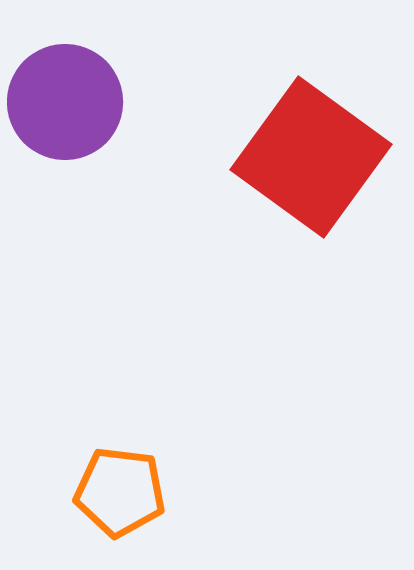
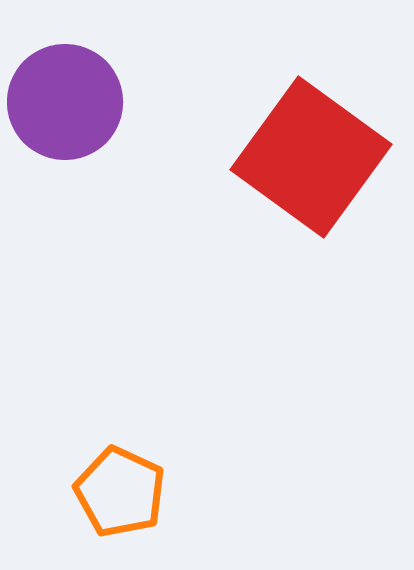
orange pentagon: rotated 18 degrees clockwise
